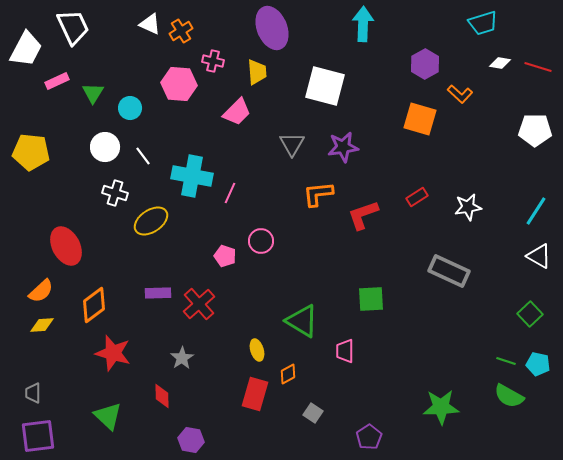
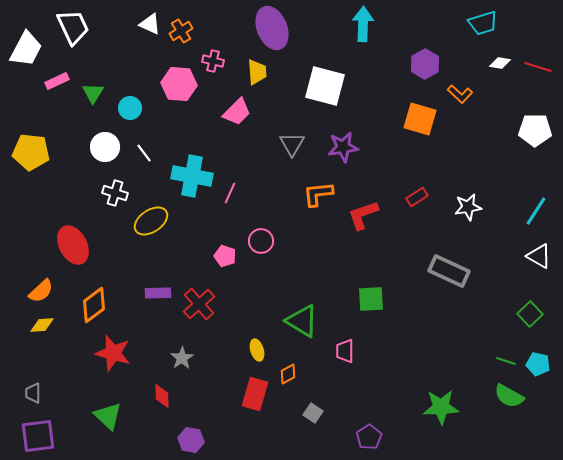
white line at (143, 156): moved 1 px right, 3 px up
red ellipse at (66, 246): moved 7 px right, 1 px up
